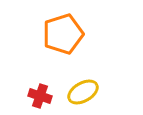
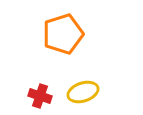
yellow ellipse: rotated 12 degrees clockwise
